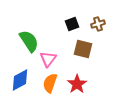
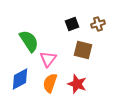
brown square: moved 1 px down
blue diamond: moved 1 px up
red star: rotated 18 degrees counterclockwise
